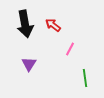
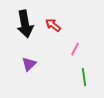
pink line: moved 5 px right
purple triangle: rotated 14 degrees clockwise
green line: moved 1 px left, 1 px up
